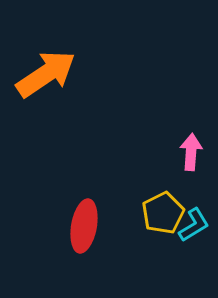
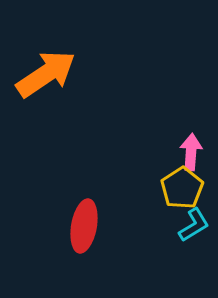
yellow pentagon: moved 19 px right, 25 px up; rotated 6 degrees counterclockwise
